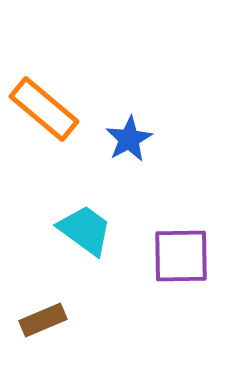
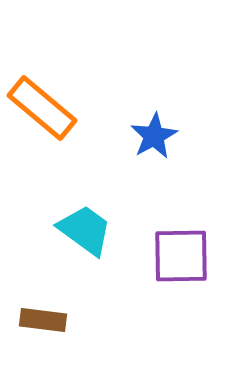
orange rectangle: moved 2 px left, 1 px up
blue star: moved 25 px right, 3 px up
brown rectangle: rotated 30 degrees clockwise
